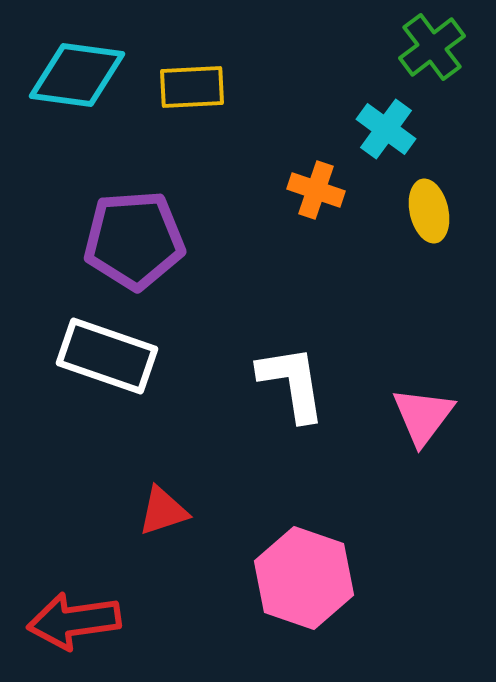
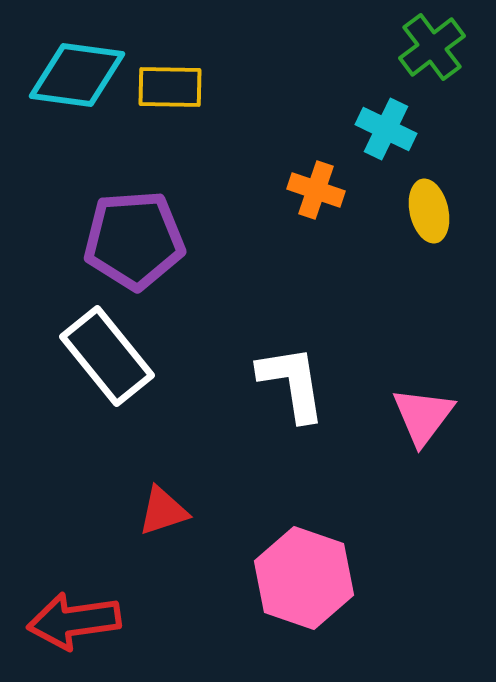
yellow rectangle: moved 22 px left; rotated 4 degrees clockwise
cyan cross: rotated 10 degrees counterclockwise
white rectangle: rotated 32 degrees clockwise
